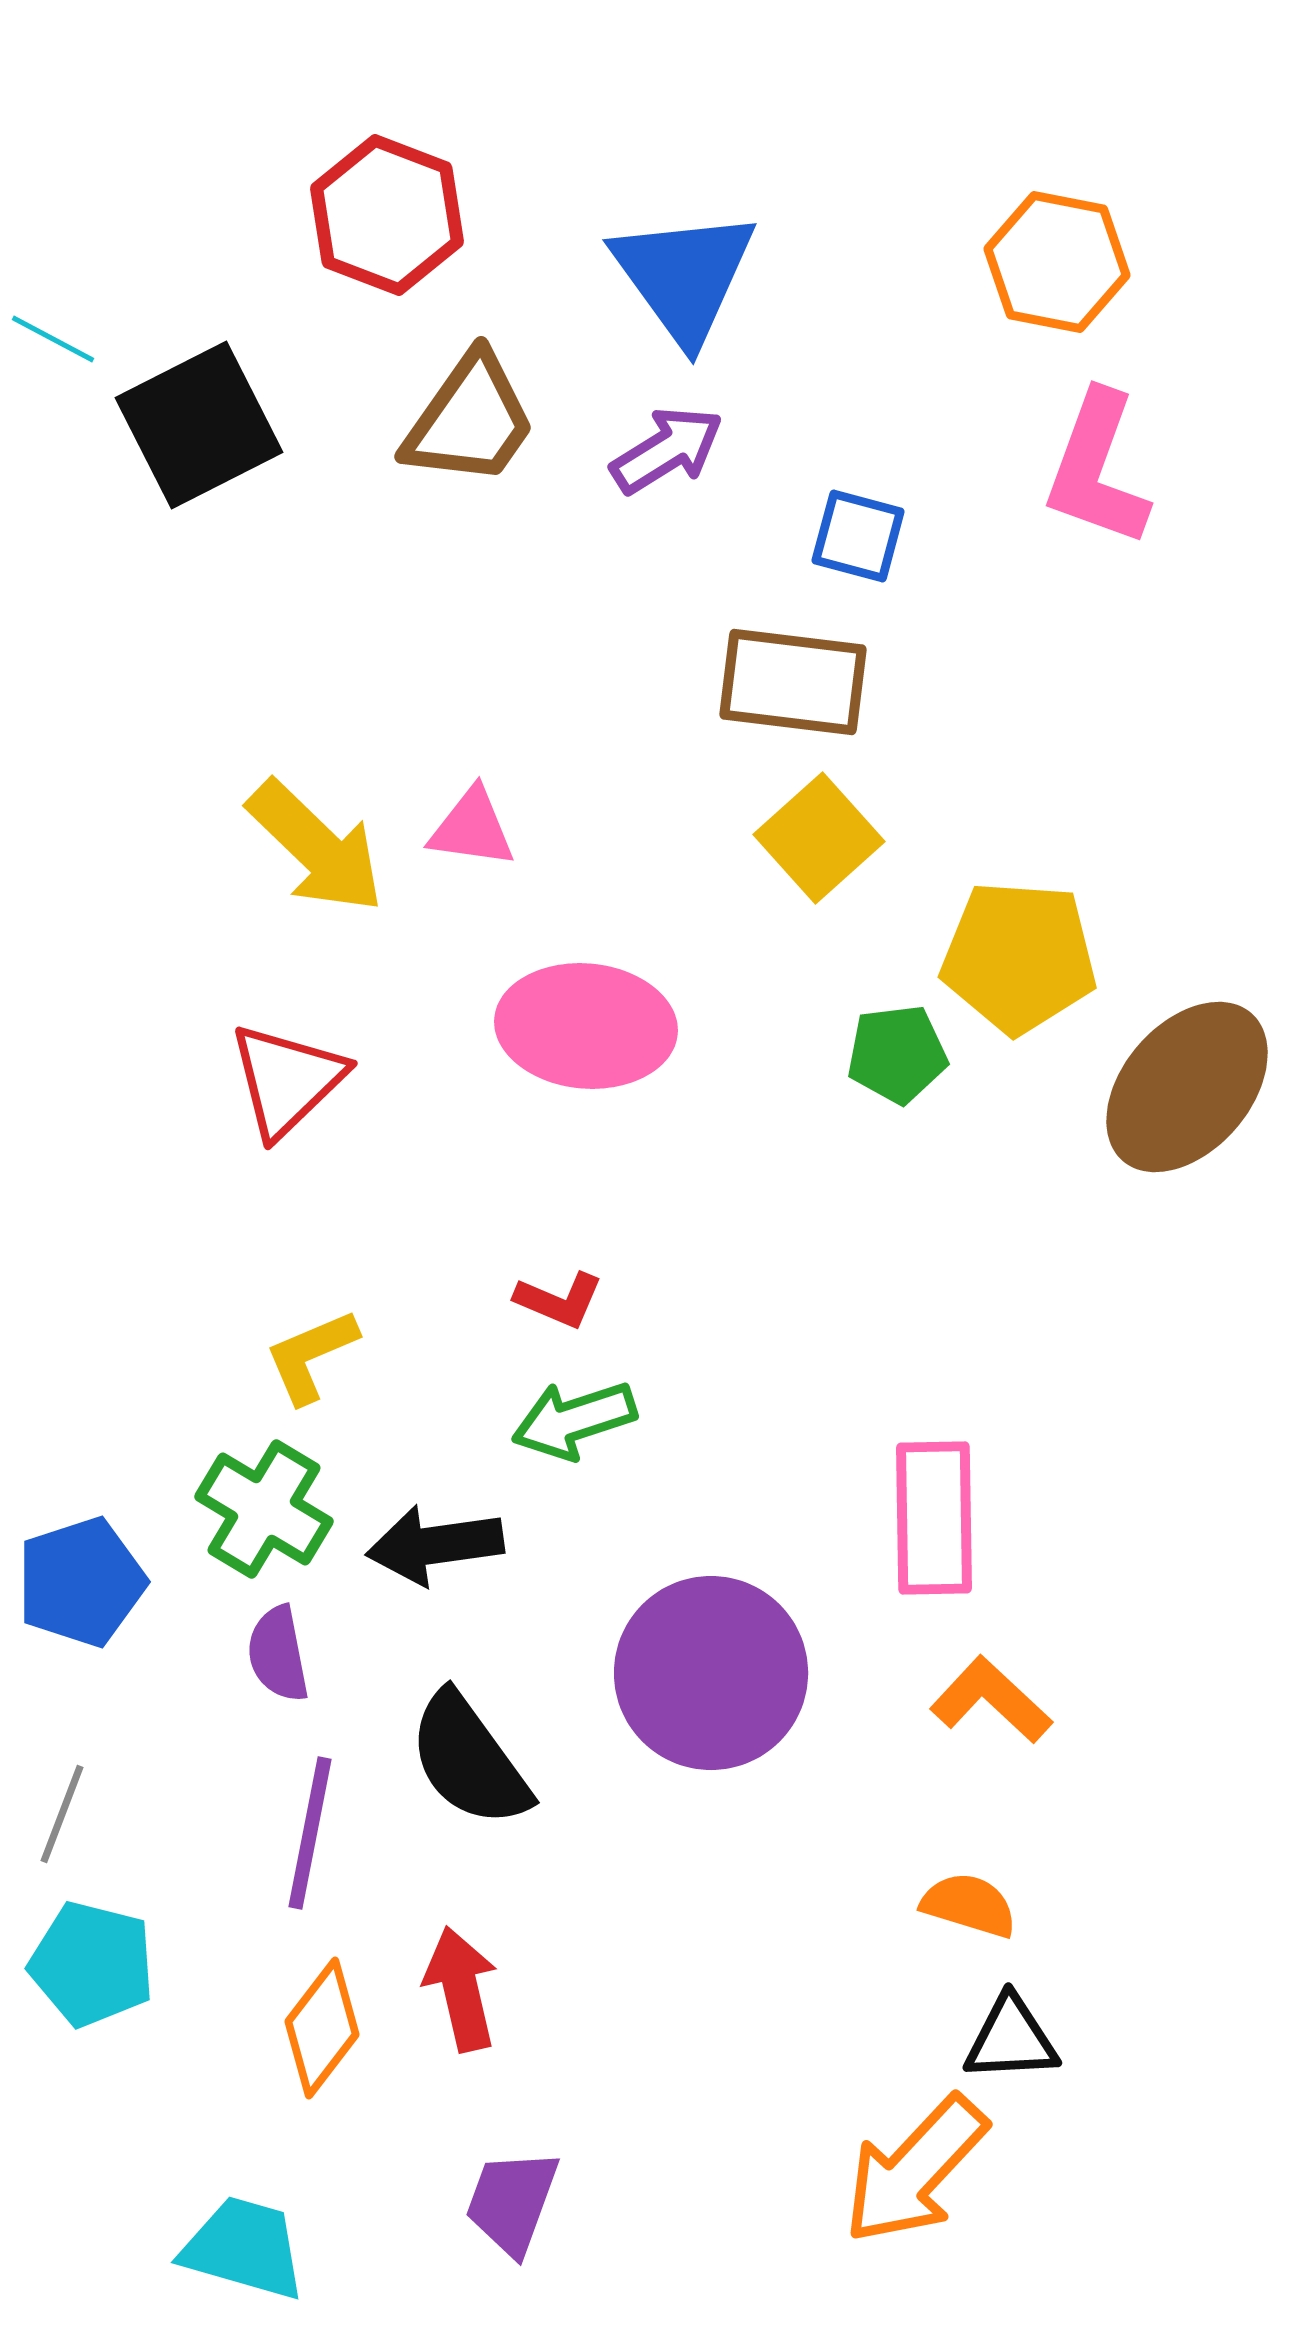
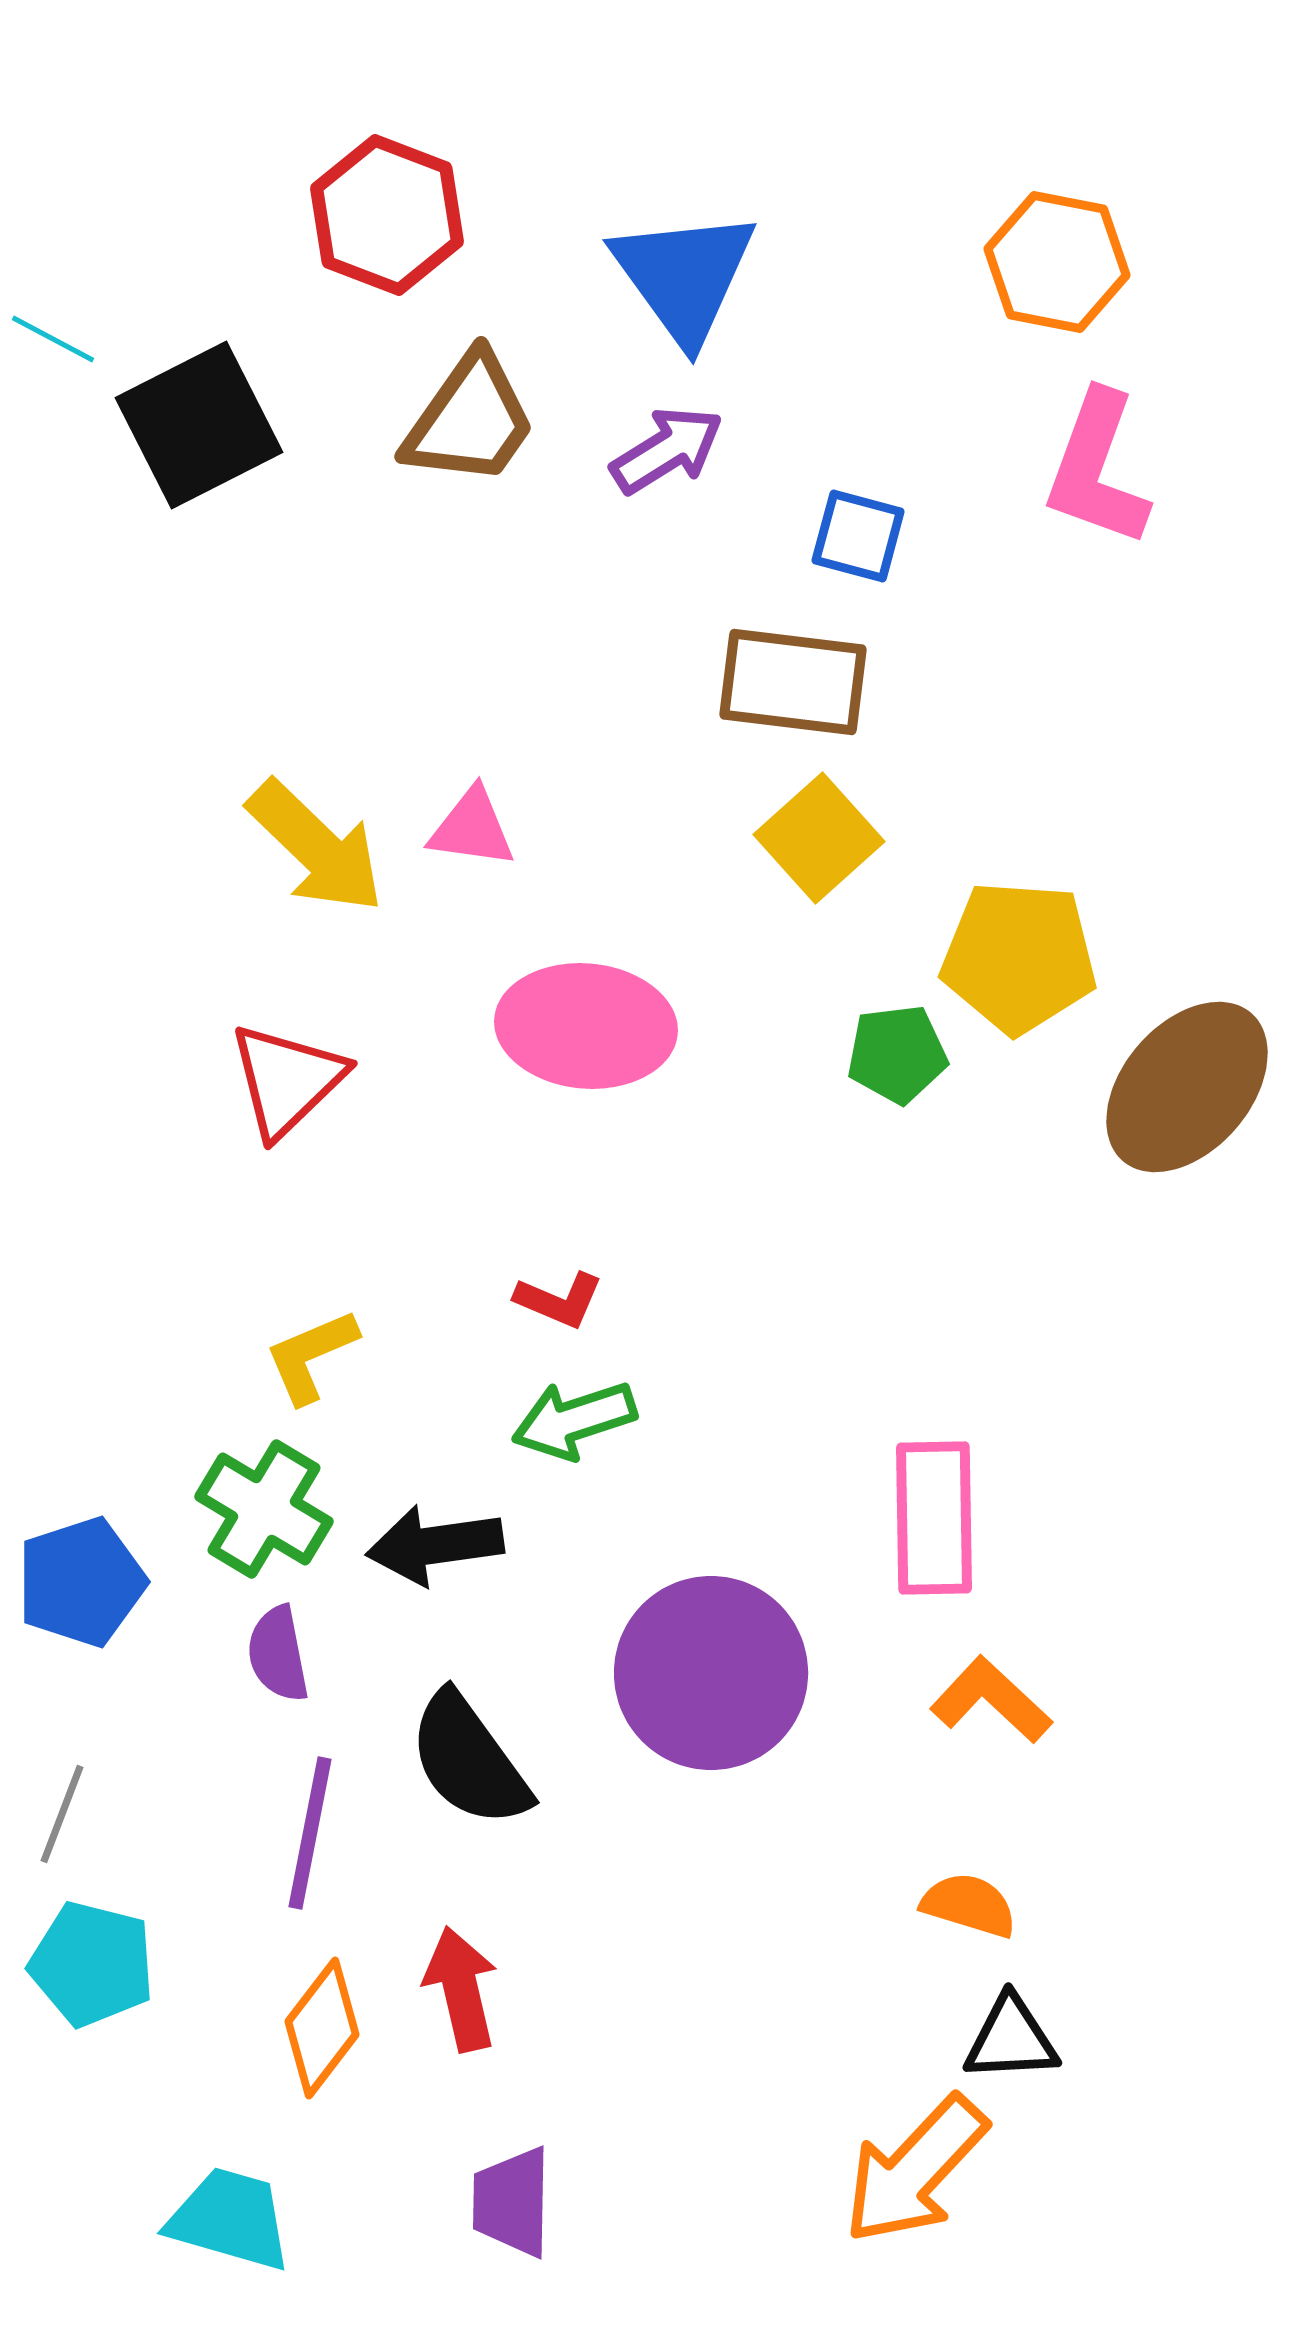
purple trapezoid: rotated 19 degrees counterclockwise
cyan trapezoid: moved 14 px left, 29 px up
